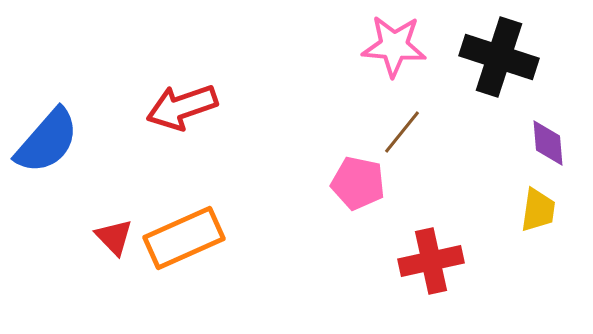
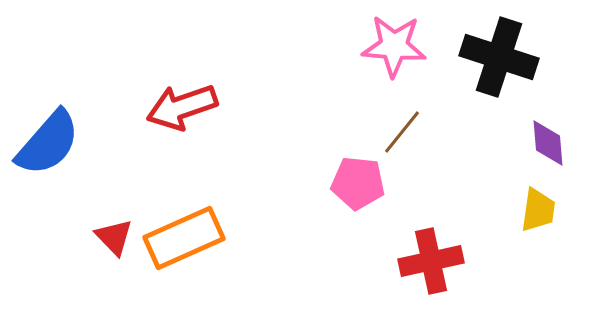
blue semicircle: moved 1 px right, 2 px down
pink pentagon: rotated 6 degrees counterclockwise
